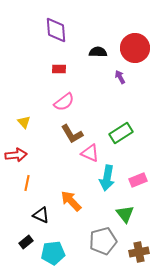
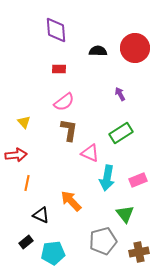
black semicircle: moved 1 px up
purple arrow: moved 17 px down
brown L-shape: moved 3 px left, 4 px up; rotated 140 degrees counterclockwise
